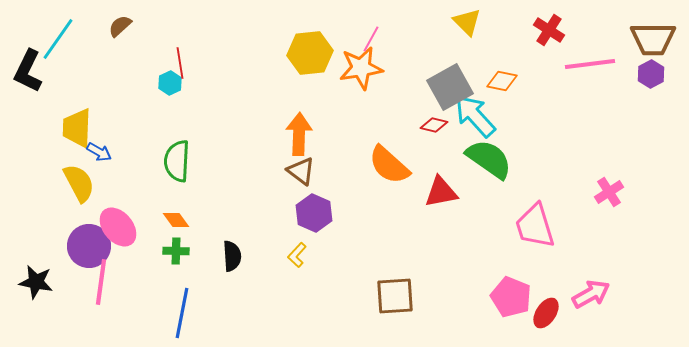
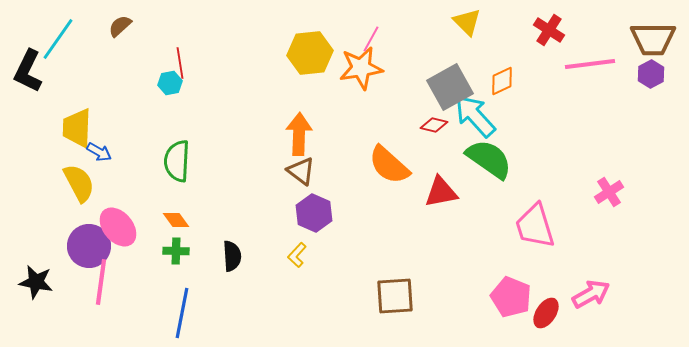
orange diamond at (502, 81): rotated 36 degrees counterclockwise
cyan hexagon at (170, 83): rotated 15 degrees clockwise
